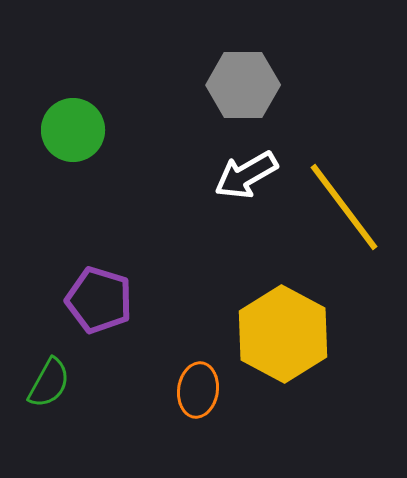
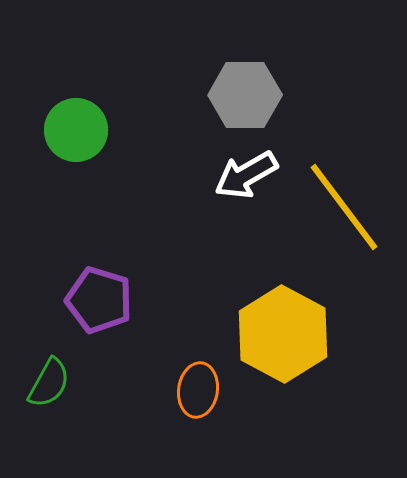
gray hexagon: moved 2 px right, 10 px down
green circle: moved 3 px right
